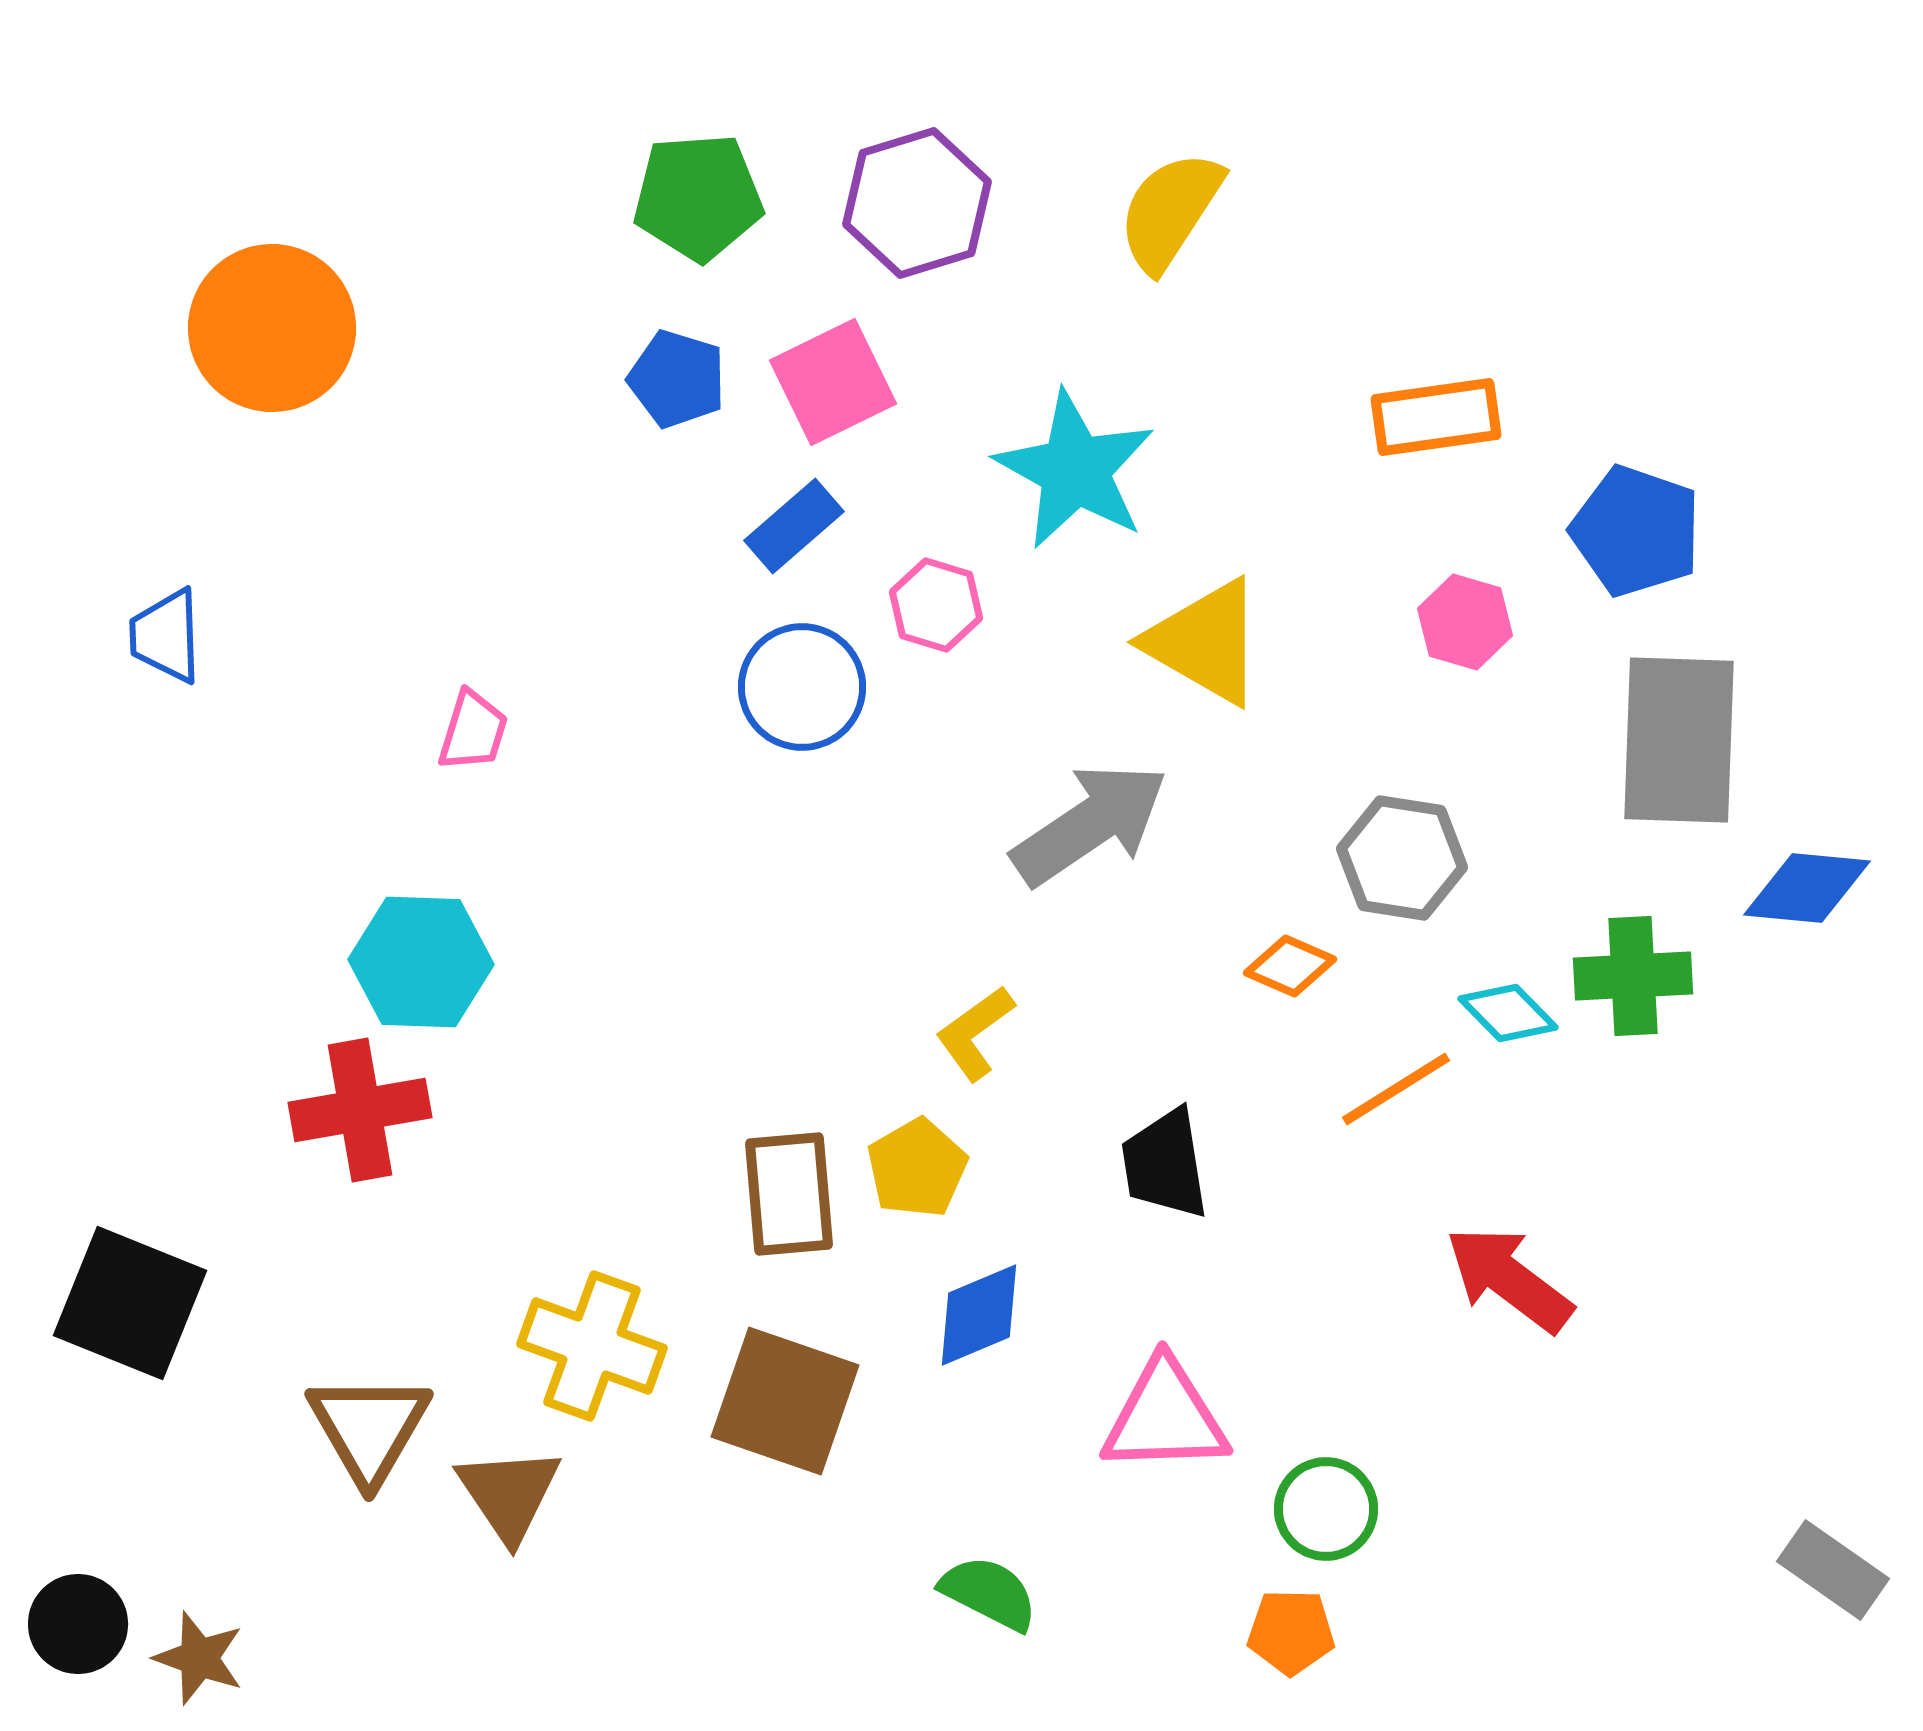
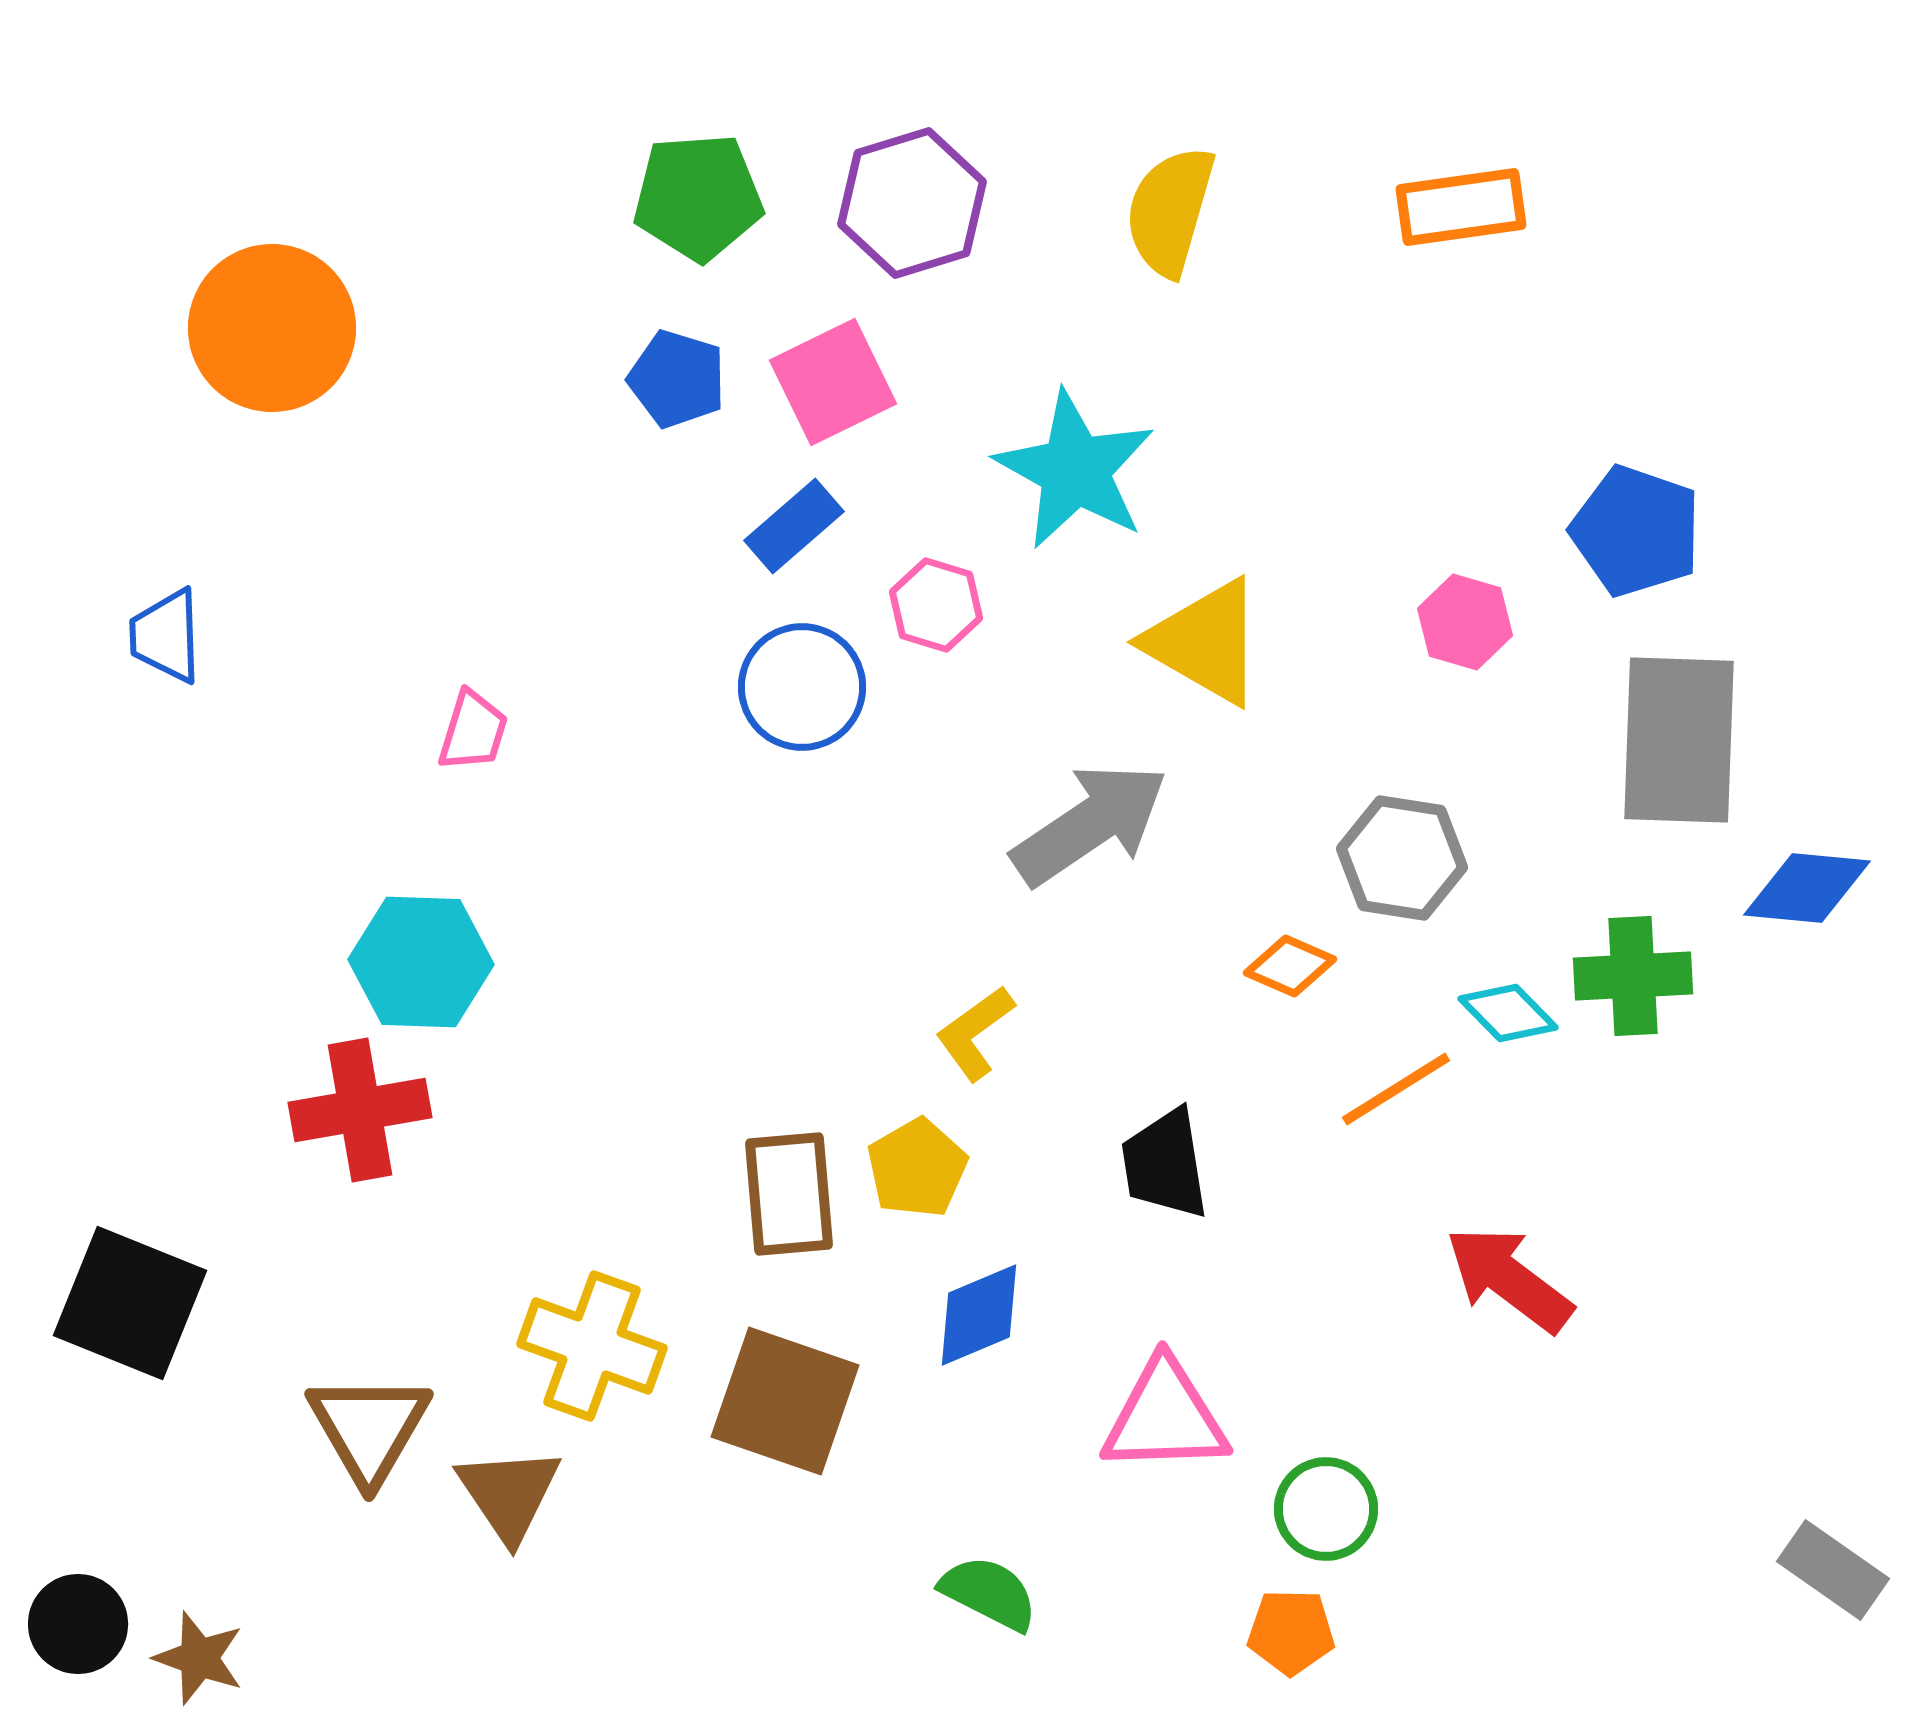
purple hexagon at (917, 203): moved 5 px left
yellow semicircle at (1170, 211): rotated 17 degrees counterclockwise
orange rectangle at (1436, 417): moved 25 px right, 210 px up
